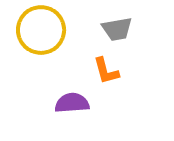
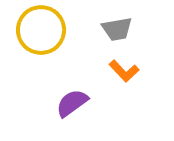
orange L-shape: moved 18 px right; rotated 28 degrees counterclockwise
purple semicircle: rotated 32 degrees counterclockwise
